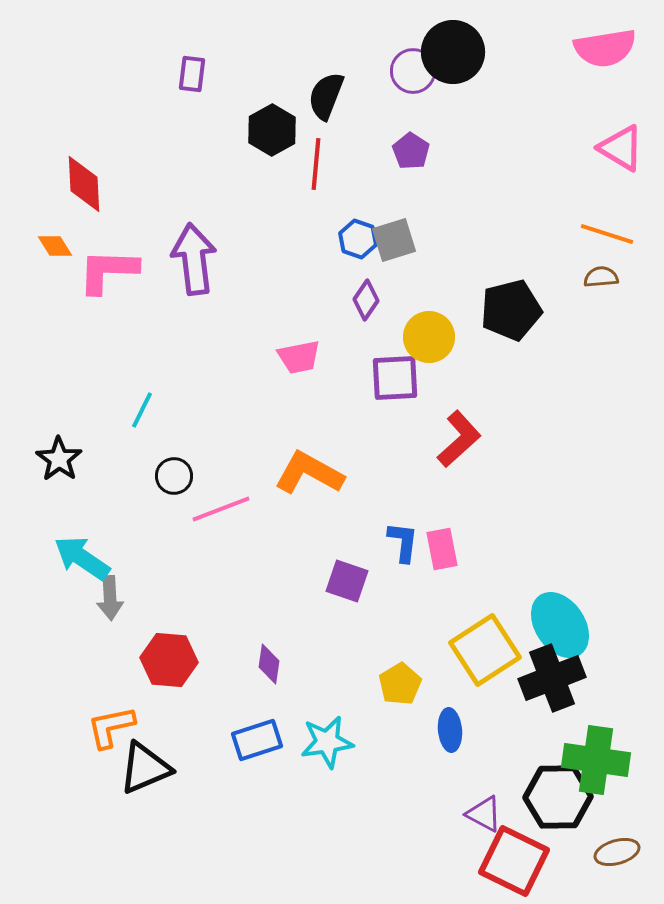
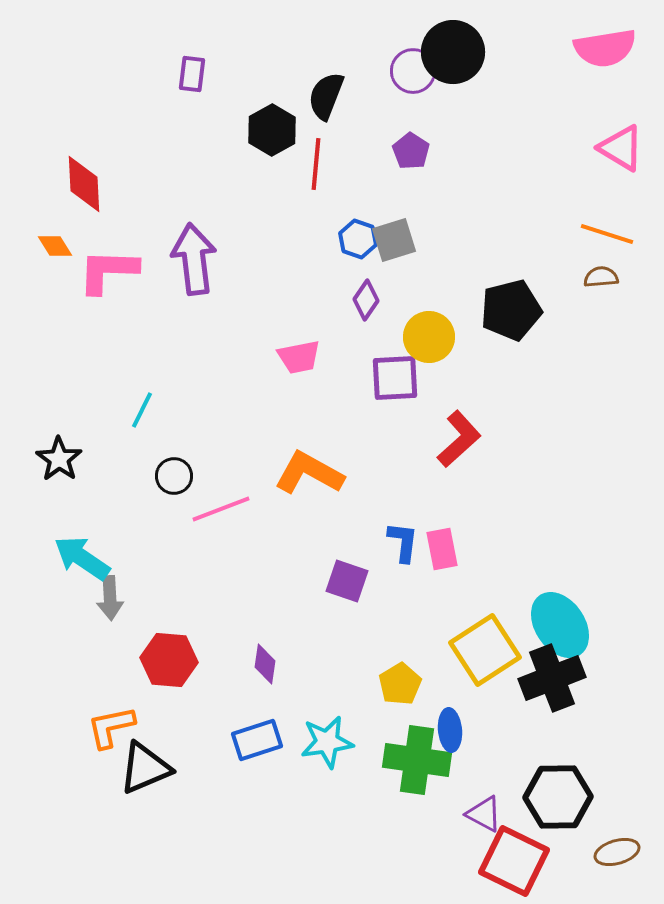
purple diamond at (269, 664): moved 4 px left
green cross at (596, 760): moved 179 px left
